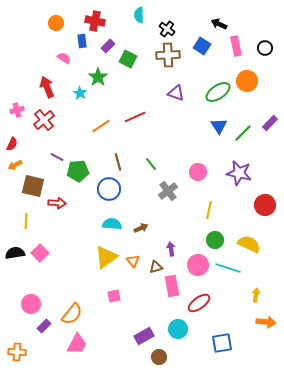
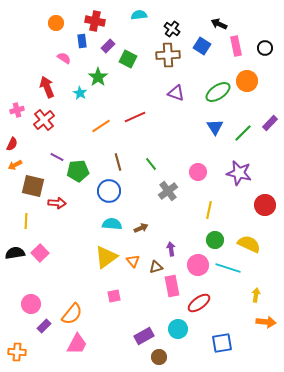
cyan semicircle at (139, 15): rotated 84 degrees clockwise
black cross at (167, 29): moved 5 px right
blue triangle at (219, 126): moved 4 px left, 1 px down
blue circle at (109, 189): moved 2 px down
